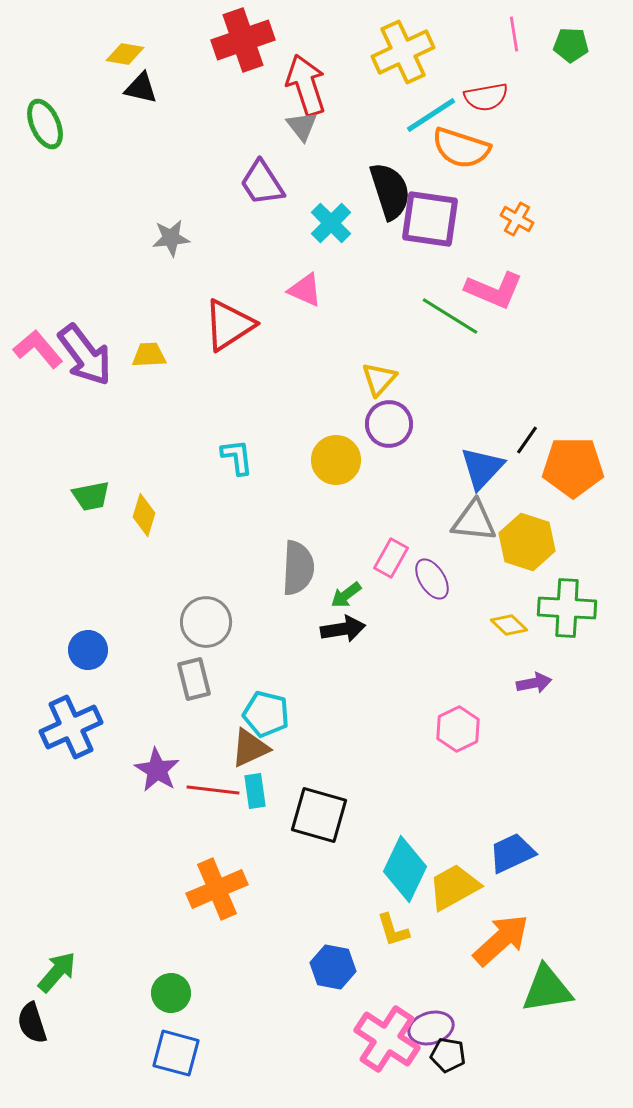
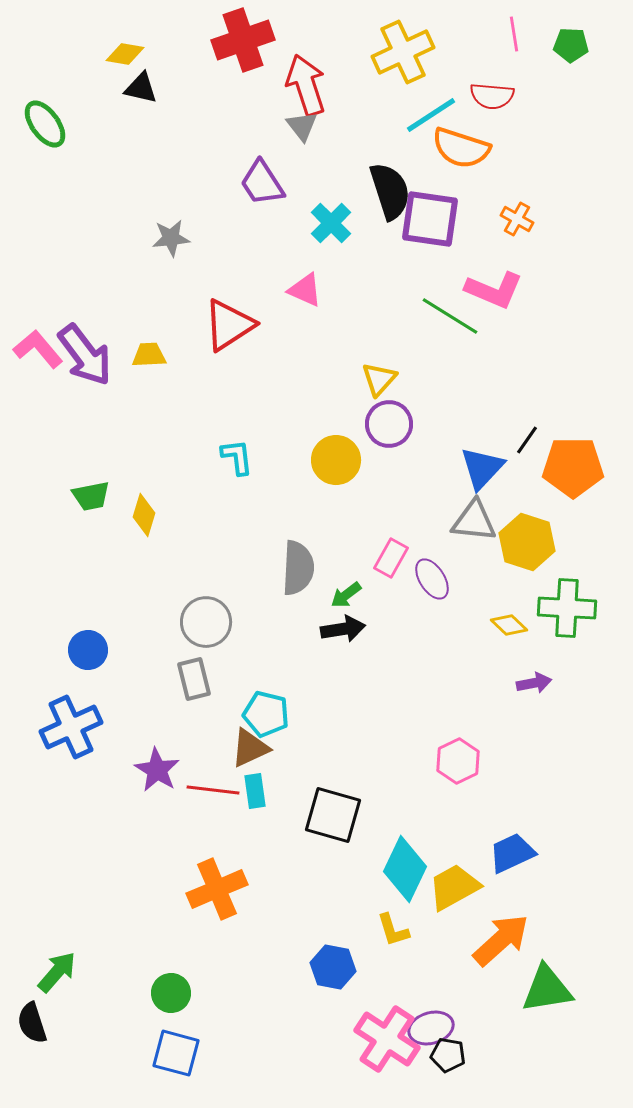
red semicircle at (486, 97): moved 6 px right, 1 px up; rotated 15 degrees clockwise
green ellipse at (45, 124): rotated 12 degrees counterclockwise
pink hexagon at (458, 729): moved 32 px down
black square at (319, 815): moved 14 px right
